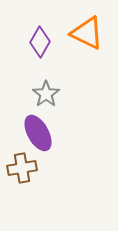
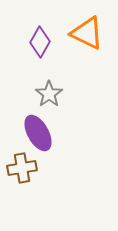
gray star: moved 3 px right
